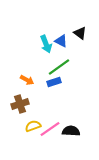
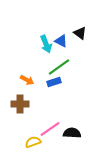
brown cross: rotated 18 degrees clockwise
yellow semicircle: moved 16 px down
black semicircle: moved 1 px right, 2 px down
